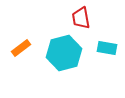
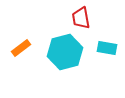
cyan hexagon: moved 1 px right, 1 px up
